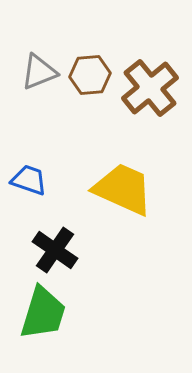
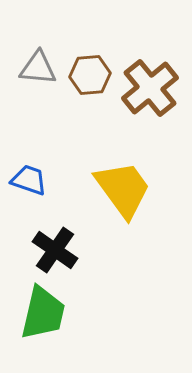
gray triangle: moved 1 px left, 4 px up; rotated 27 degrees clockwise
yellow trapezoid: rotated 30 degrees clockwise
green trapezoid: rotated 4 degrees counterclockwise
